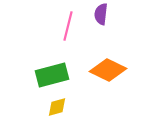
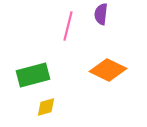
green rectangle: moved 19 px left
yellow diamond: moved 11 px left
